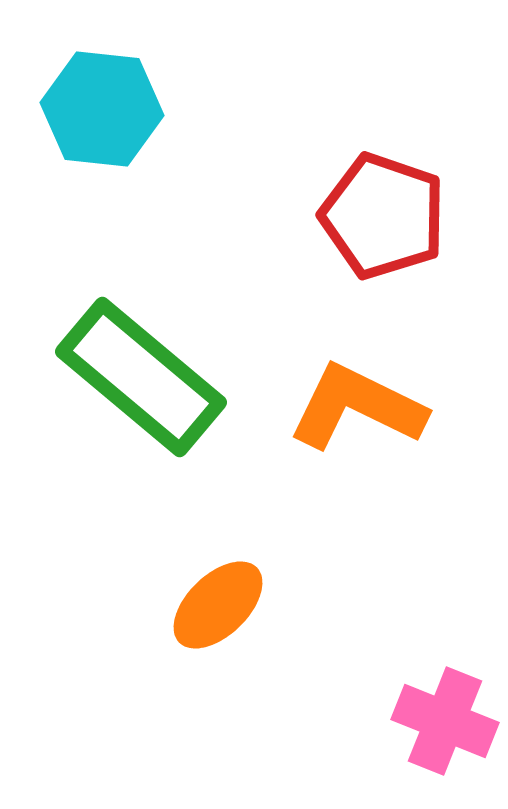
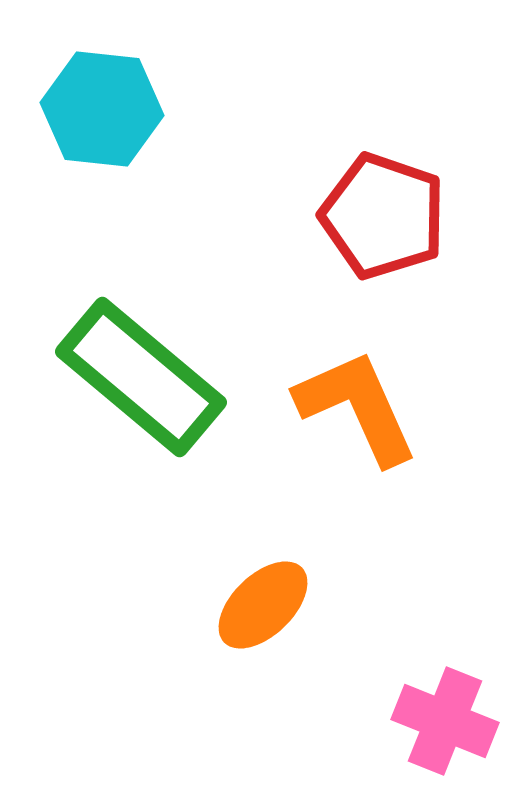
orange L-shape: rotated 40 degrees clockwise
orange ellipse: moved 45 px right
